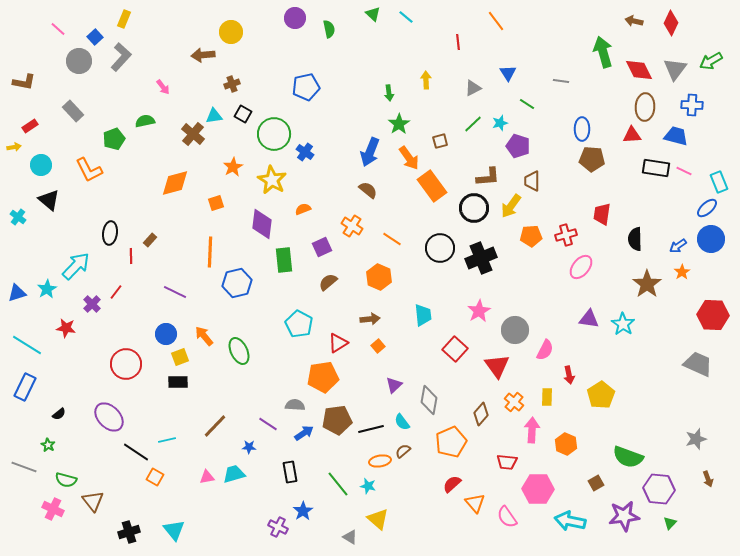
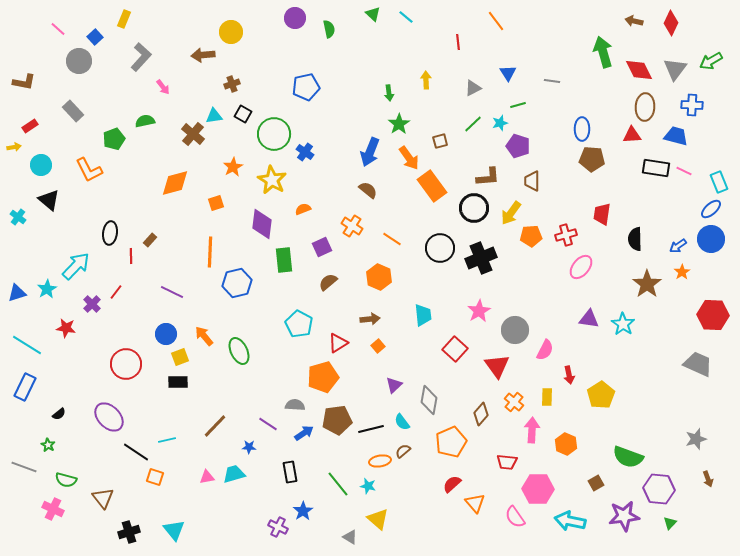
gray L-shape at (121, 57): moved 20 px right
gray line at (561, 81): moved 9 px left
green line at (527, 104): moved 9 px left, 1 px down; rotated 49 degrees counterclockwise
yellow arrow at (511, 206): moved 7 px down
blue ellipse at (707, 208): moved 4 px right, 1 px down
purple line at (175, 292): moved 3 px left
orange pentagon at (323, 377): rotated 8 degrees counterclockwise
orange square at (155, 477): rotated 12 degrees counterclockwise
brown triangle at (93, 501): moved 10 px right, 3 px up
pink semicircle at (507, 517): moved 8 px right
